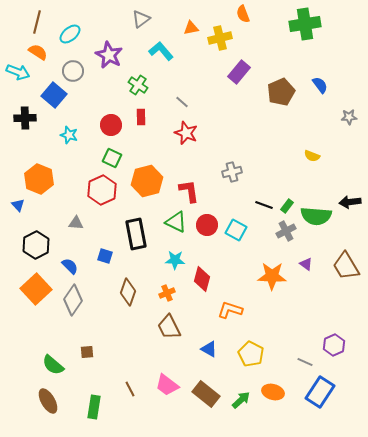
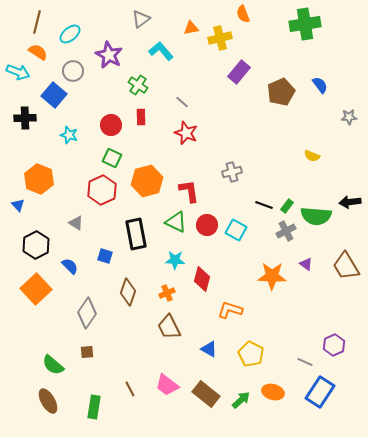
gray triangle at (76, 223): rotated 28 degrees clockwise
gray diamond at (73, 300): moved 14 px right, 13 px down
